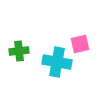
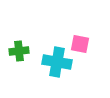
pink square: rotated 24 degrees clockwise
